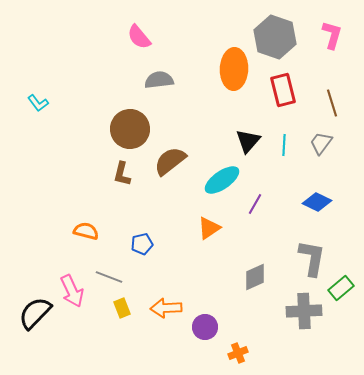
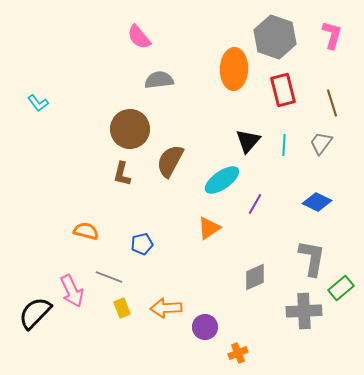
brown semicircle: rotated 24 degrees counterclockwise
